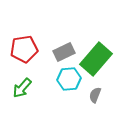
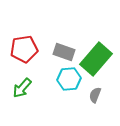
gray rectangle: rotated 45 degrees clockwise
